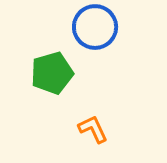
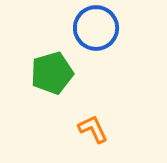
blue circle: moved 1 px right, 1 px down
